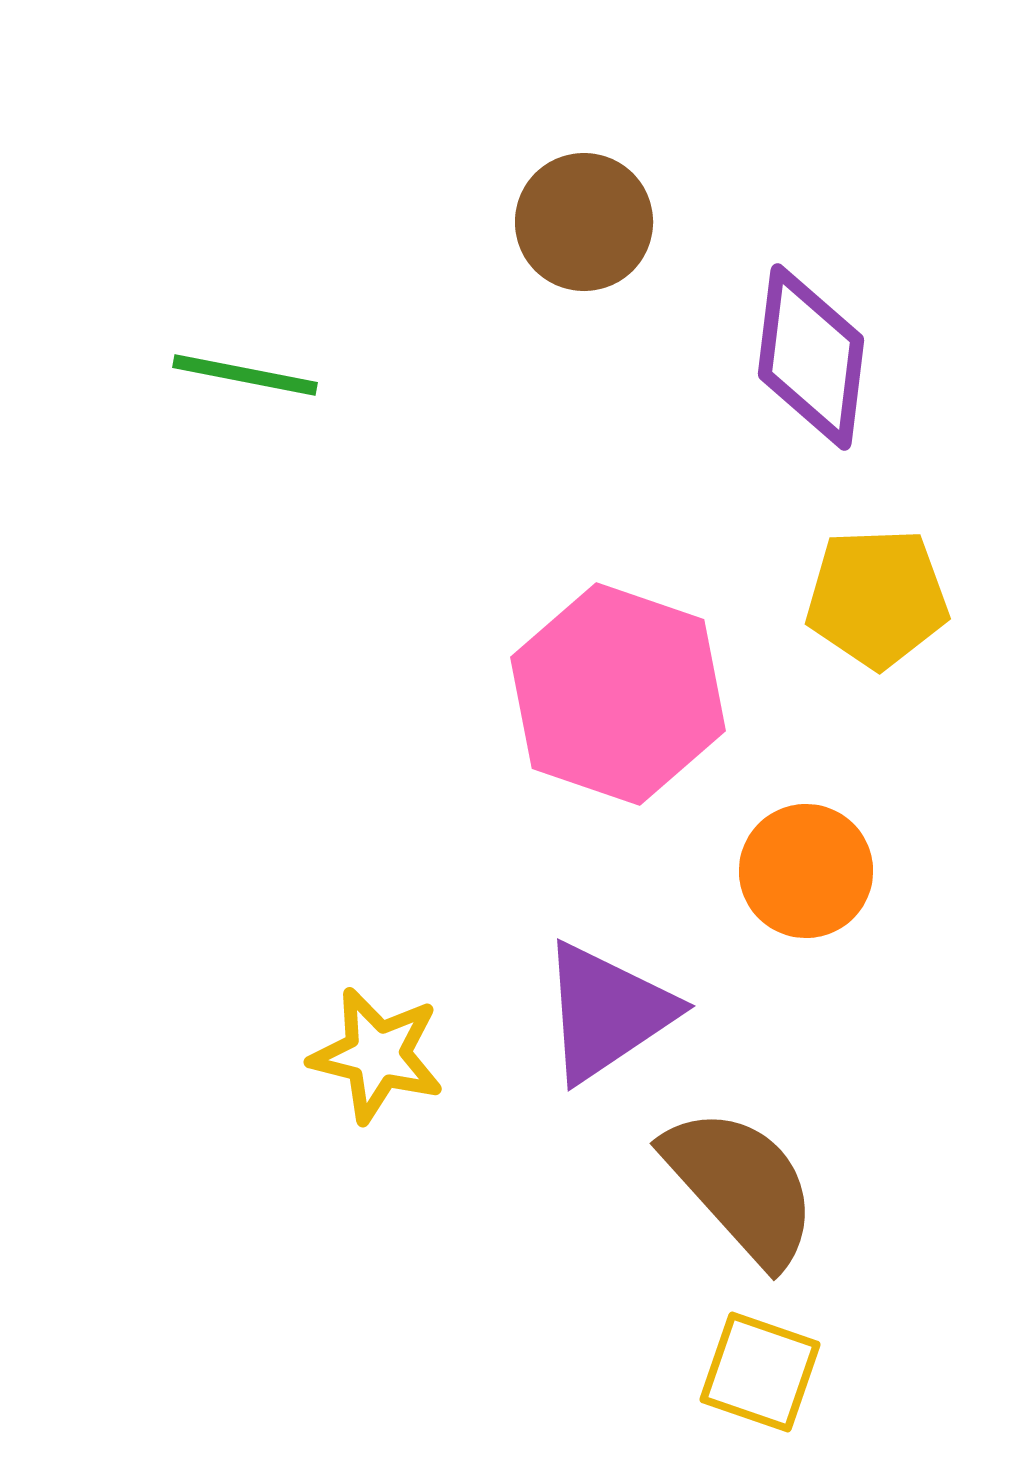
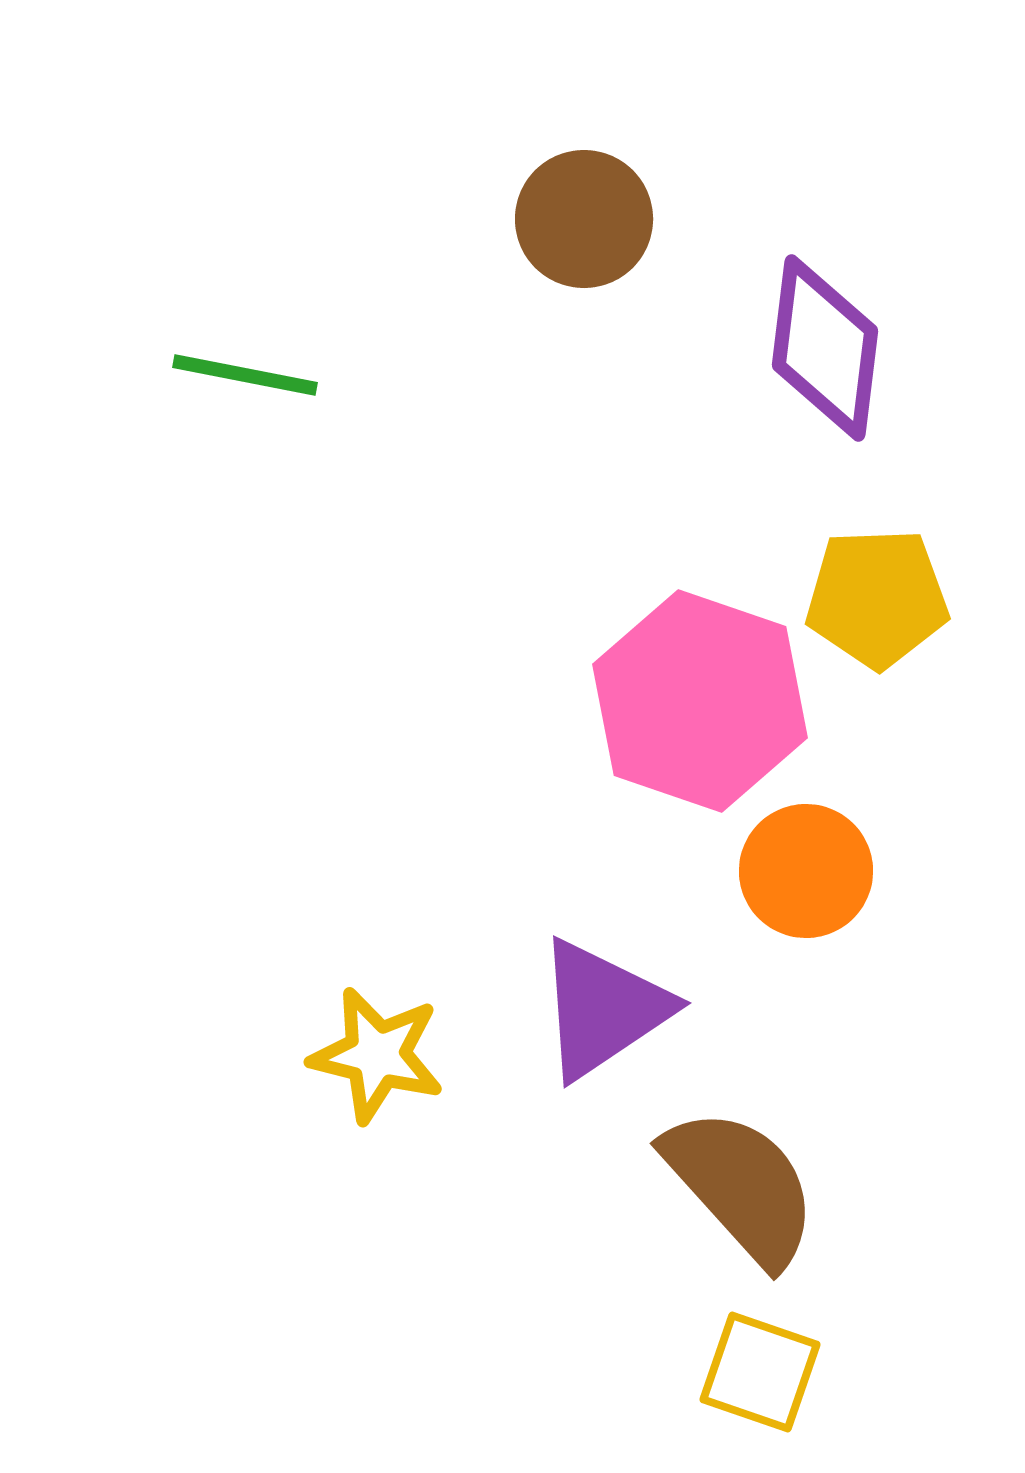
brown circle: moved 3 px up
purple diamond: moved 14 px right, 9 px up
pink hexagon: moved 82 px right, 7 px down
purple triangle: moved 4 px left, 3 px up
